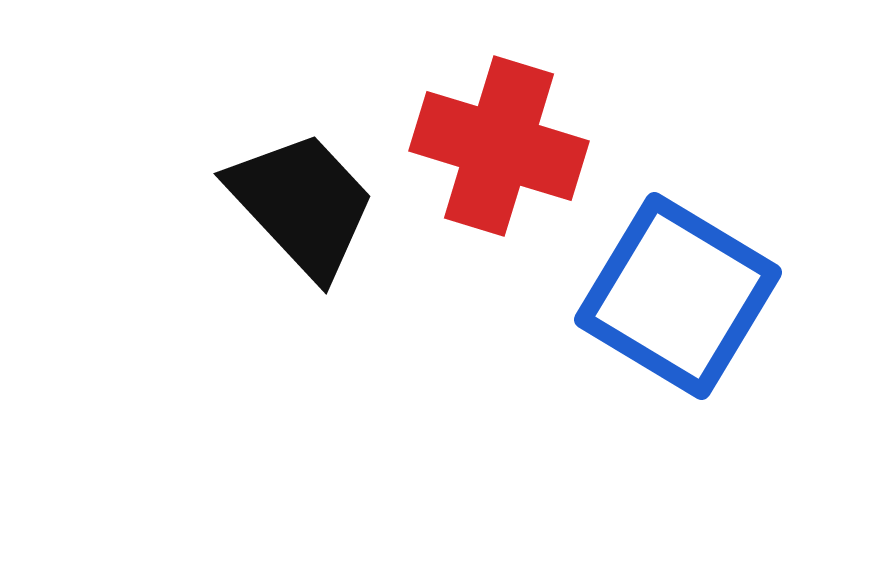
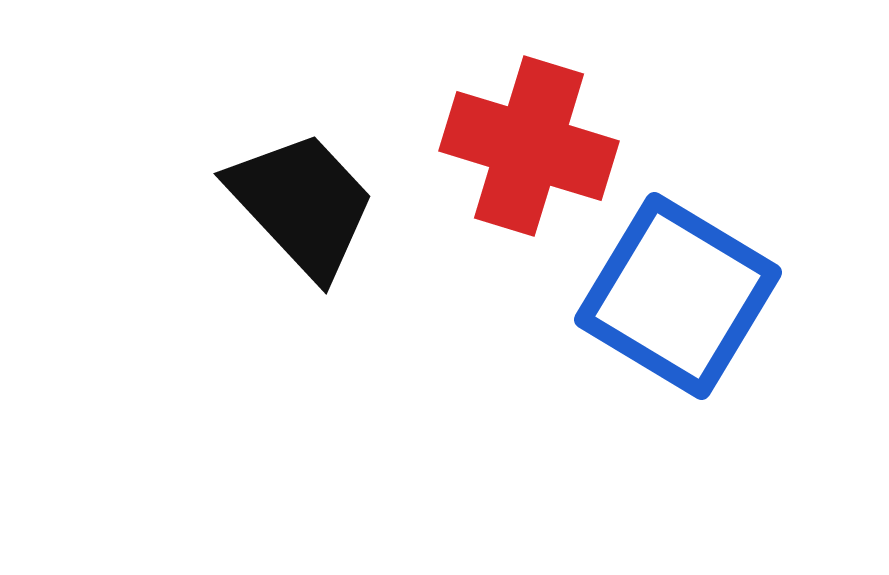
red cross: moved 30 px right
